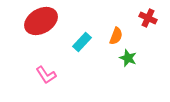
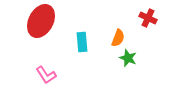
red ellipse: rotated 32 degrees counterclockwise
orange semicircle: moved 2 px right, 2 px down
cyan rectangle: rotated 48 degrees counterclockwise
